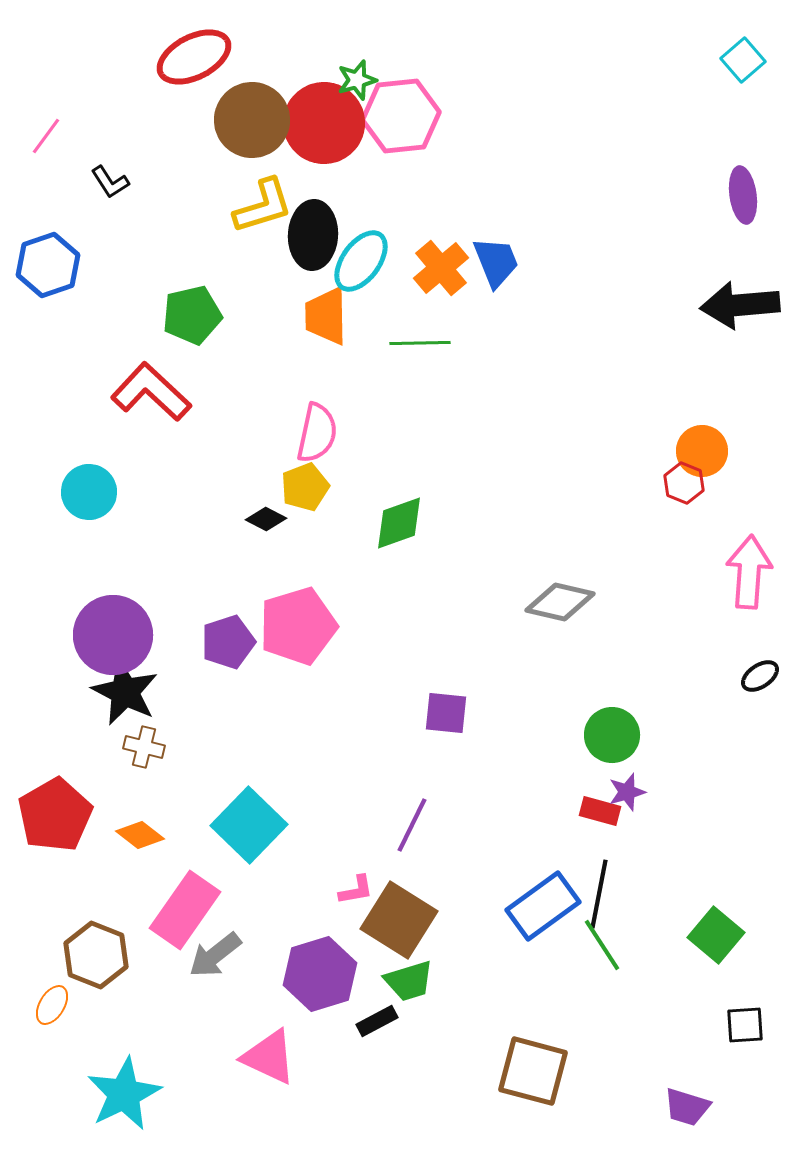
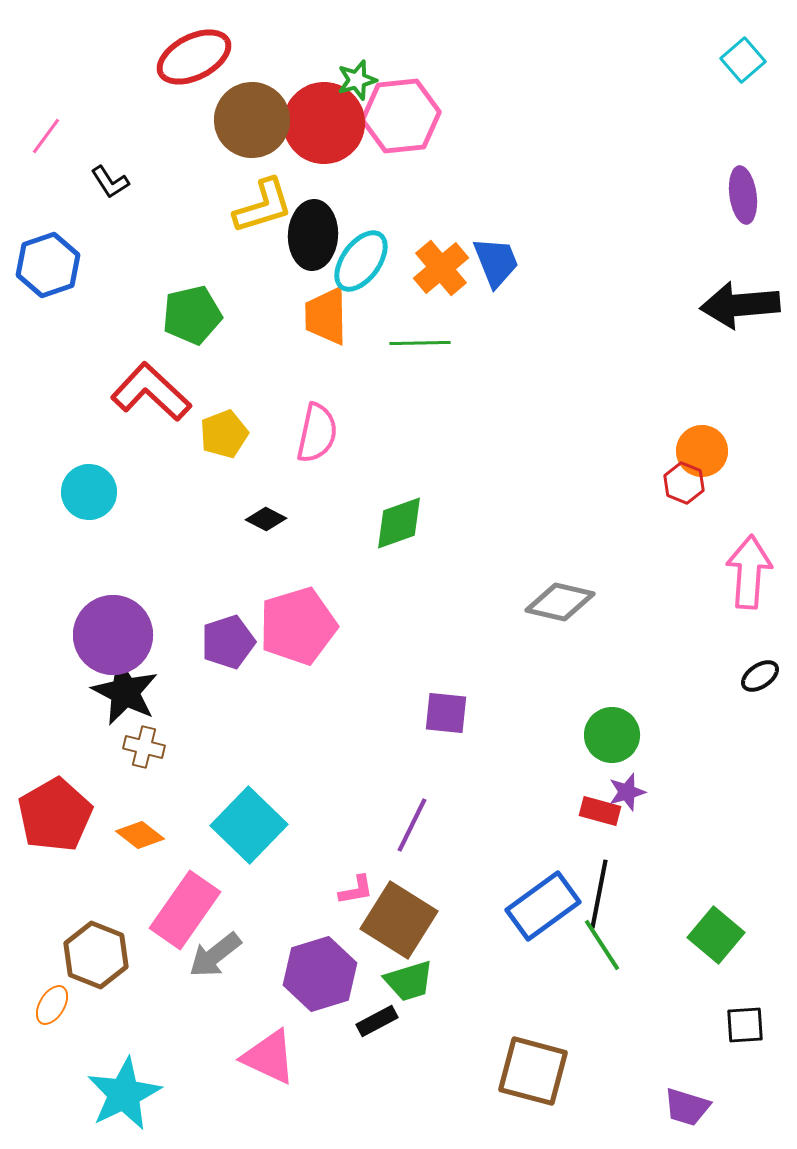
yellow pentagon at (305, 487): moved 81 px left, 53 px up
